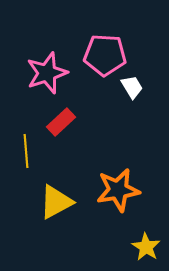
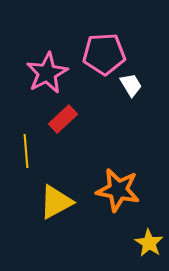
pink pentagon: moved 1 px left, 1 px up; rotated 6 degrees counterclockwise
pink star: rotated 9 degrees counterclockwise
white trapezoid: moved 1 px left, 2 px up
red rectangle: moved 2 px right, 3 px up
orange star: rotated 21 degrees clockwise
yellow star: moved 3 px right, 4 px up
